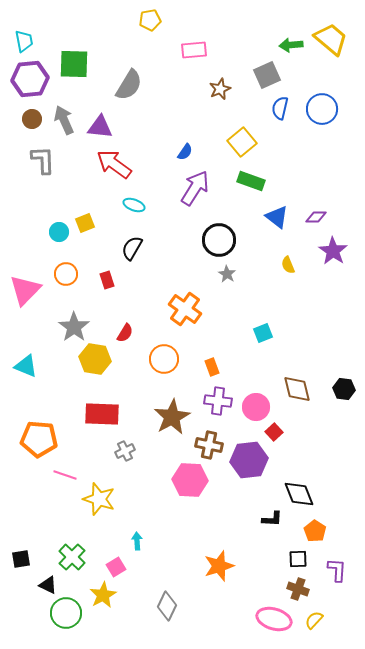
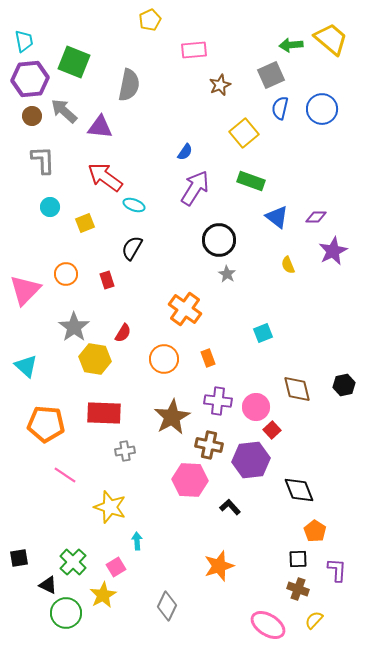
yellow pentagon at (150, 20): rotated 15 degrees counterclockwise
green square at (74, 64): moved 2 px up; rotated 20 degrees clockwise
gray square at (267, 75): moved 4 px right
gray semicircle at (129, 85): rotated 20 degrees counterclockwise
brown star at (220, 89): moved 4 px up
brown circle at (32, 119): moved 3 px up
gray arrow at (64, 120): moved 9 px up; rotated 24 degrees counterclockwise
yellow square at (242, 142): moved 2 px right, 9 px up
red arrow at (114, 164): moved 9 px left, 13 px down
cyan circle at (59, 232): moved 9 px left, 25 px up
purple star at (333, 251): rotated 12 degrees clockwise
red semicircle at (125, 333): moved 2 px left
cyan triangle at (26, 366): rotated 20 degrees clockwise
orange rectangle at (212, 367): moved 4 px left, 9 px up
black hexagon at (344, 389): moved 4 px up; rotated 20 degrees counterclockwise
red rectangle at (102, 414): moved 2 px right, 1 px up
red square at (274, 432): moved 2 px left, 2 px up
orange pentagon at (39, 439): moved 7 px right, 15 px up
gray cross at (125, 451): rotated 18 degrees clockwise
purple hexagon at (249, 460): moved 2 px right
pink line at (65, 475): rotated 15 degrees clockwise
black diamond at (299, 494): moved 4 px up
yellow star at (99, 499): moved 11 px right, 8 px down
black L-shape at (272, 519): moved 42 px left, 12 px up; rotated 135 degrees counterclockwise
green cross at (72, 557): moved 1 px right, 5 px down
black square at (21, 559): moved 2 px left, 1 px up
pink ellipse at (274, 619): moved 6 px left, 6 px down; rotated 16 degrees clockwise
